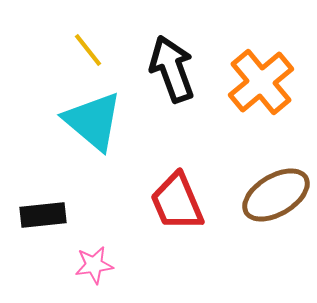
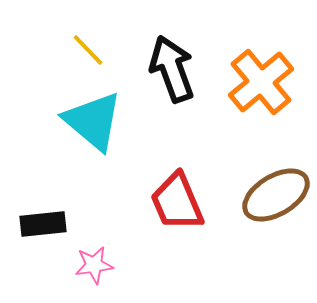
yellow line: rotated 6 degrees counterclockwise
black rectangle: moved 9 px down
